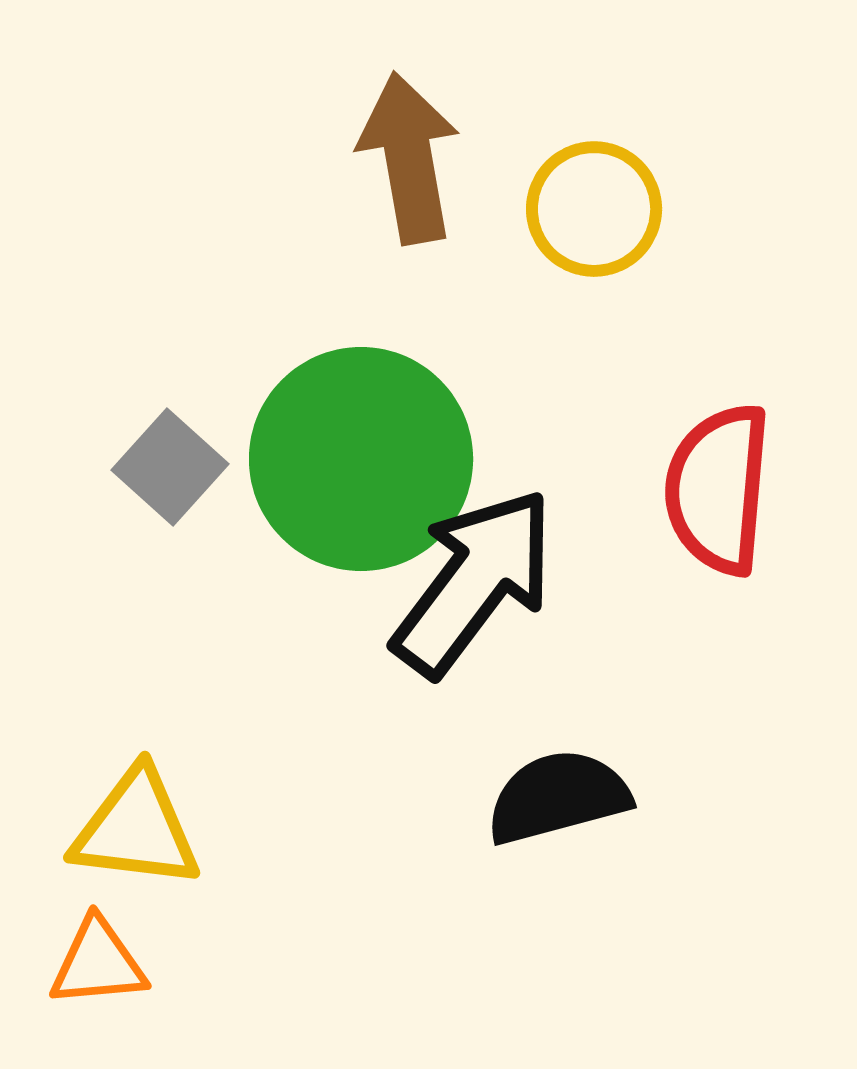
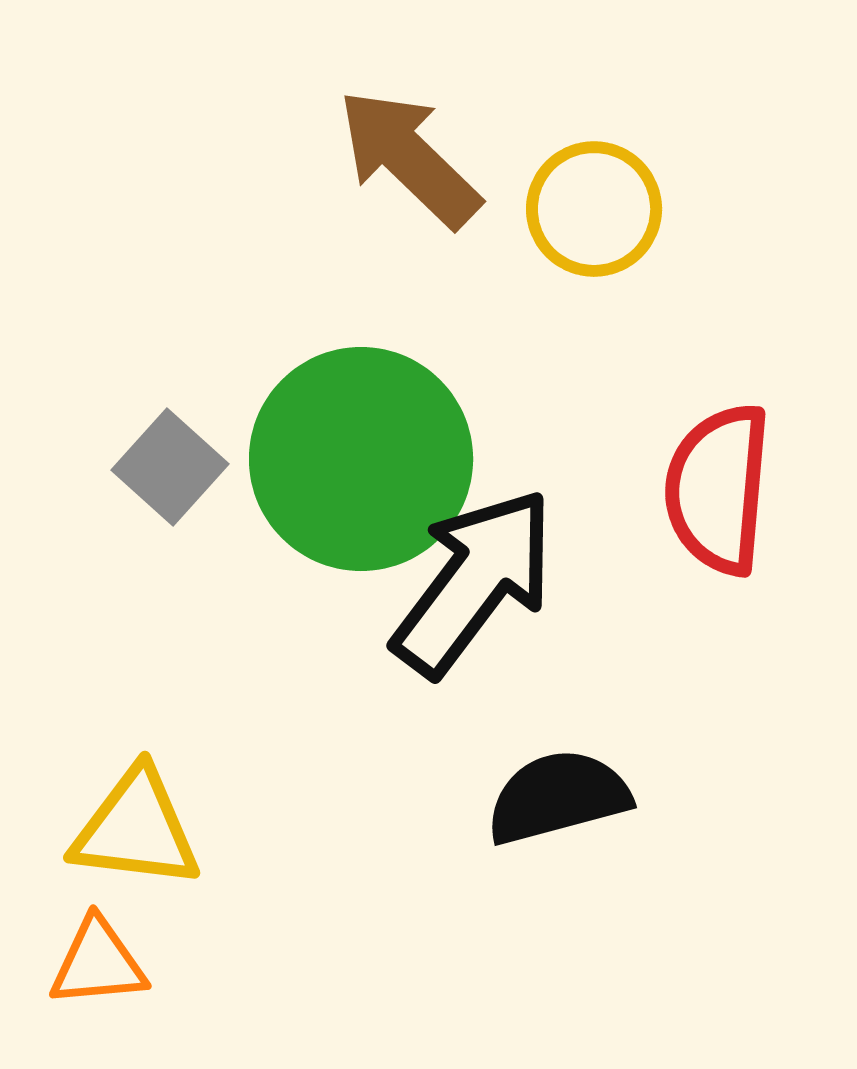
brown arrow: rotated 36 degrees counterclockwise
